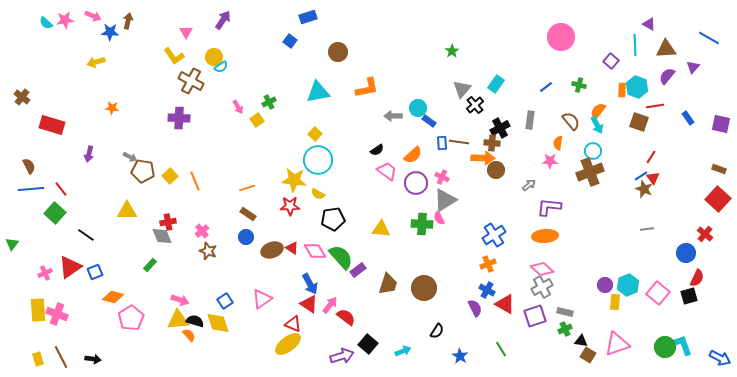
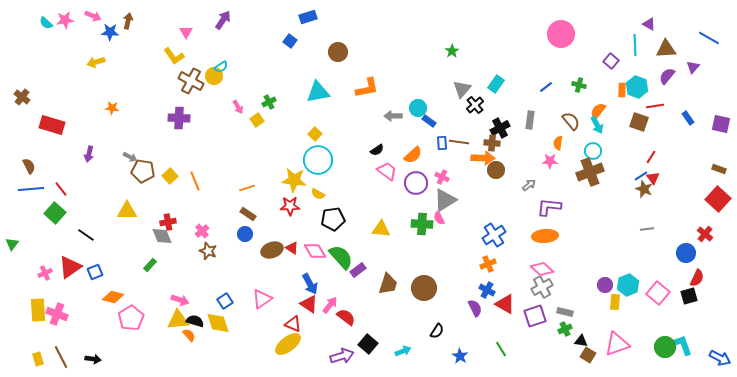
pink circle at (561, 37): moved 3 px up
yellow circle at (214, 57): moved 19 px down
blue circle at (246, 237): moved 1 px left, 3 px up
